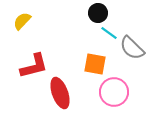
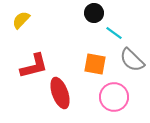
black circle: moved 4 px left
yellow semicircle: moved 1 px left, 1 px up
cyan line: moved 5 px right
gray semicircle: moved 12 px down
pink circle: moved 5 px down
